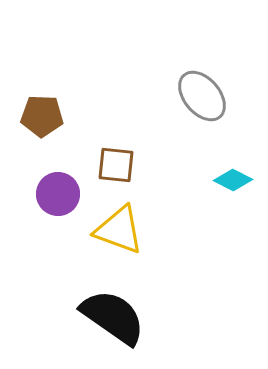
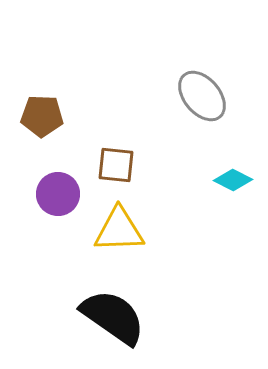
yellow triangle: rotated 22 degrees counterclockwise
